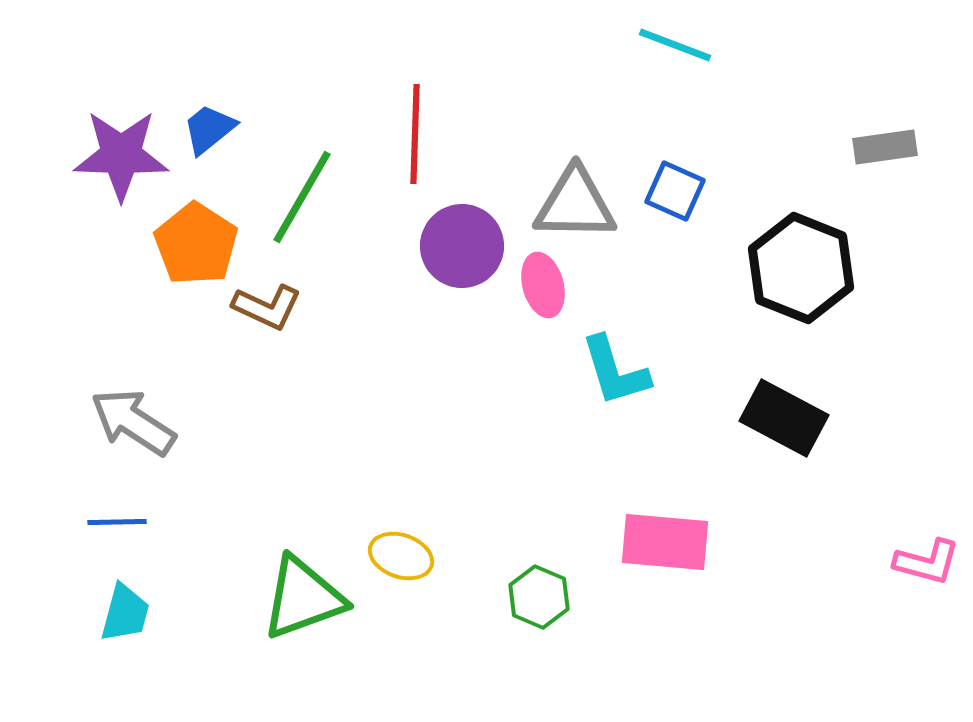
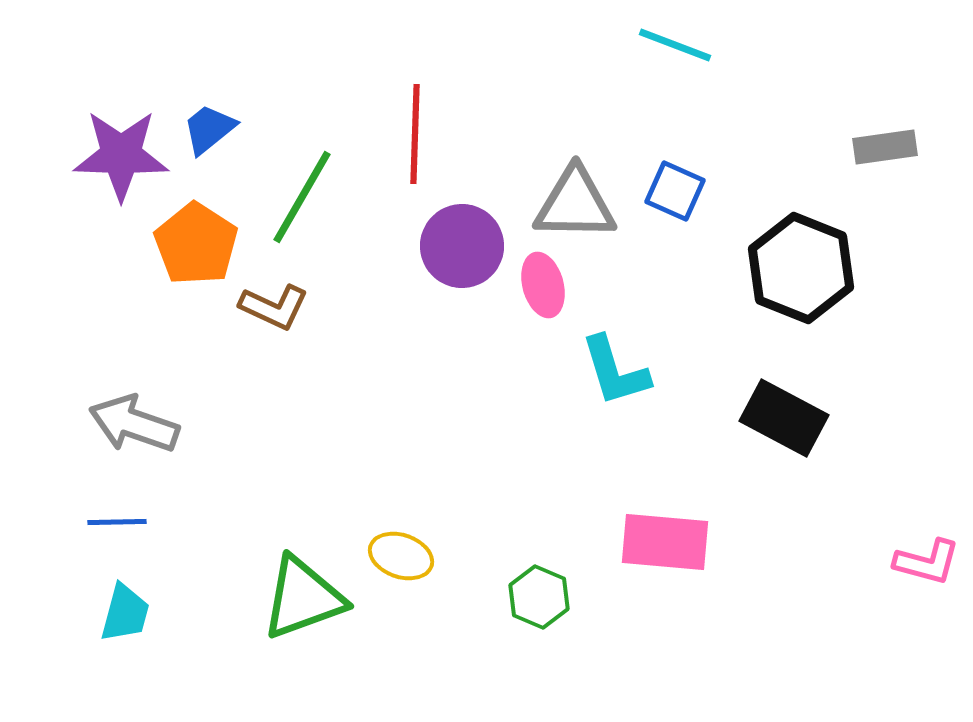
brown L-shape: moved 7 px right
gray arrow: moved 1 px right, 2 px down; rotated 14 degrees counterclockwise
